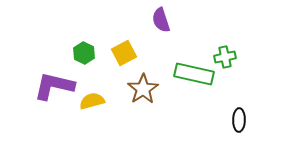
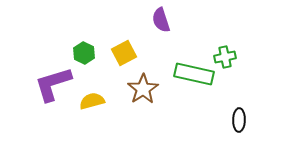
purple L-shape: moved 1 px left, 2 px up; rotated 30 degrees counterclockwise
